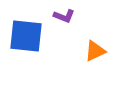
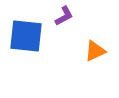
purple L-shape: rotated 50 degrees counterclockwise
